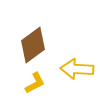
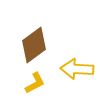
brown diamond: moved 1 px right
